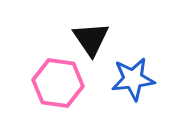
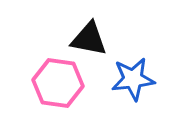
black triangle: moved 2 px left; rotated 45 degrees counterclockwise
